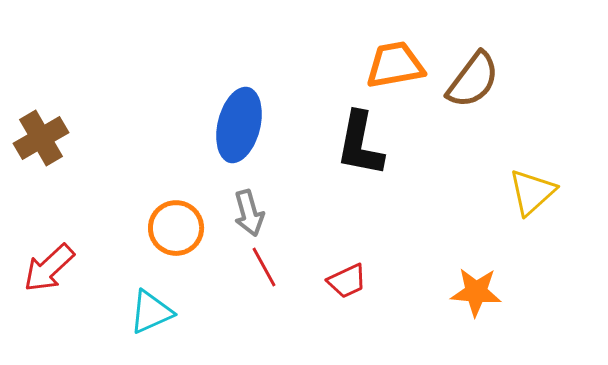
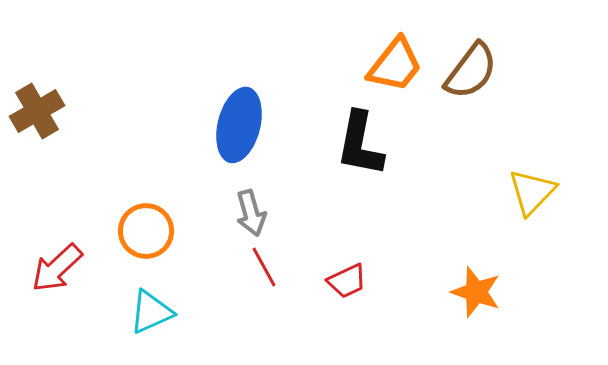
orange trapezoid: rotated 138 degrees clockwise
brown semicircle: moved 2 px left, 9 px up
brown cross: moved 4 px left, 27 px up
yellow triangle: rotated 4 degrees counterclockwise
gray arrow: moved 2 px right
orange circle: moved 30 px left, 3 px down
red arrow: moved 8 px right
orange star: rotated 15 degrees clockwise
